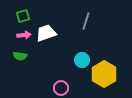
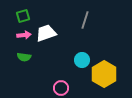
gray line: moved 1 px left, 1 px up
green semicircle: moved 4 px right, 1 px down
